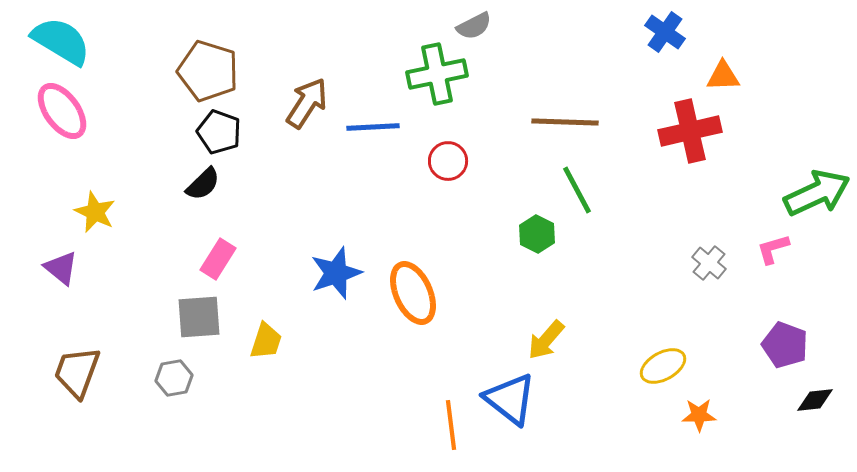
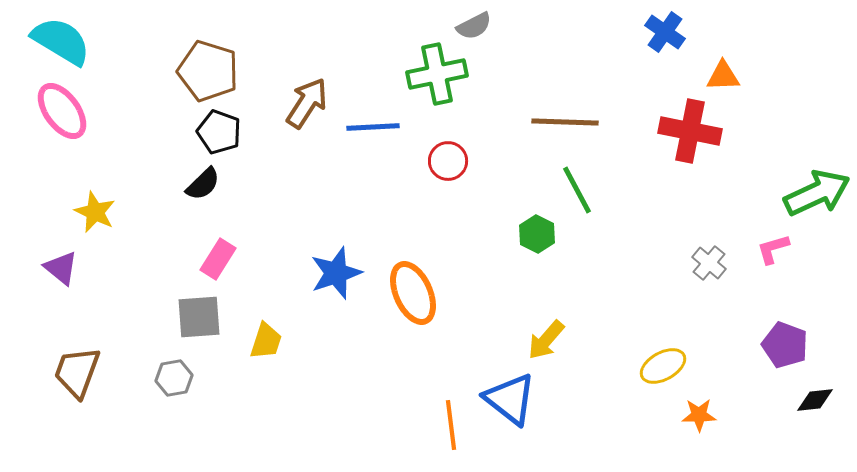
red cross: rotated 24 degrees clockwise
